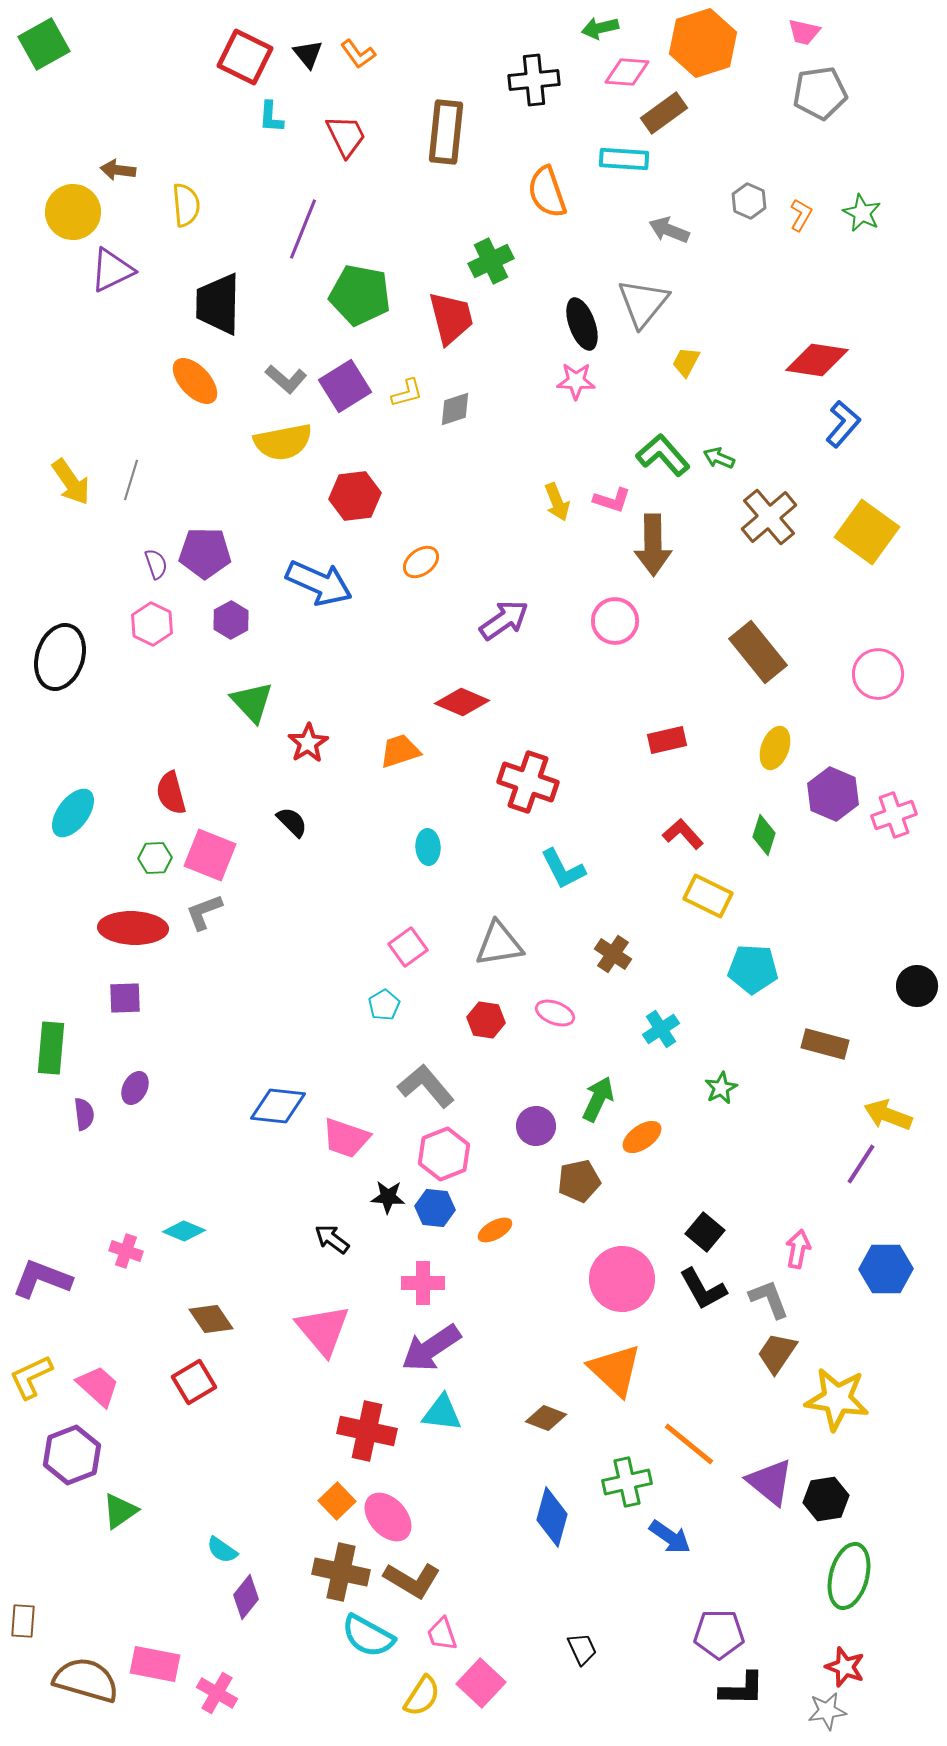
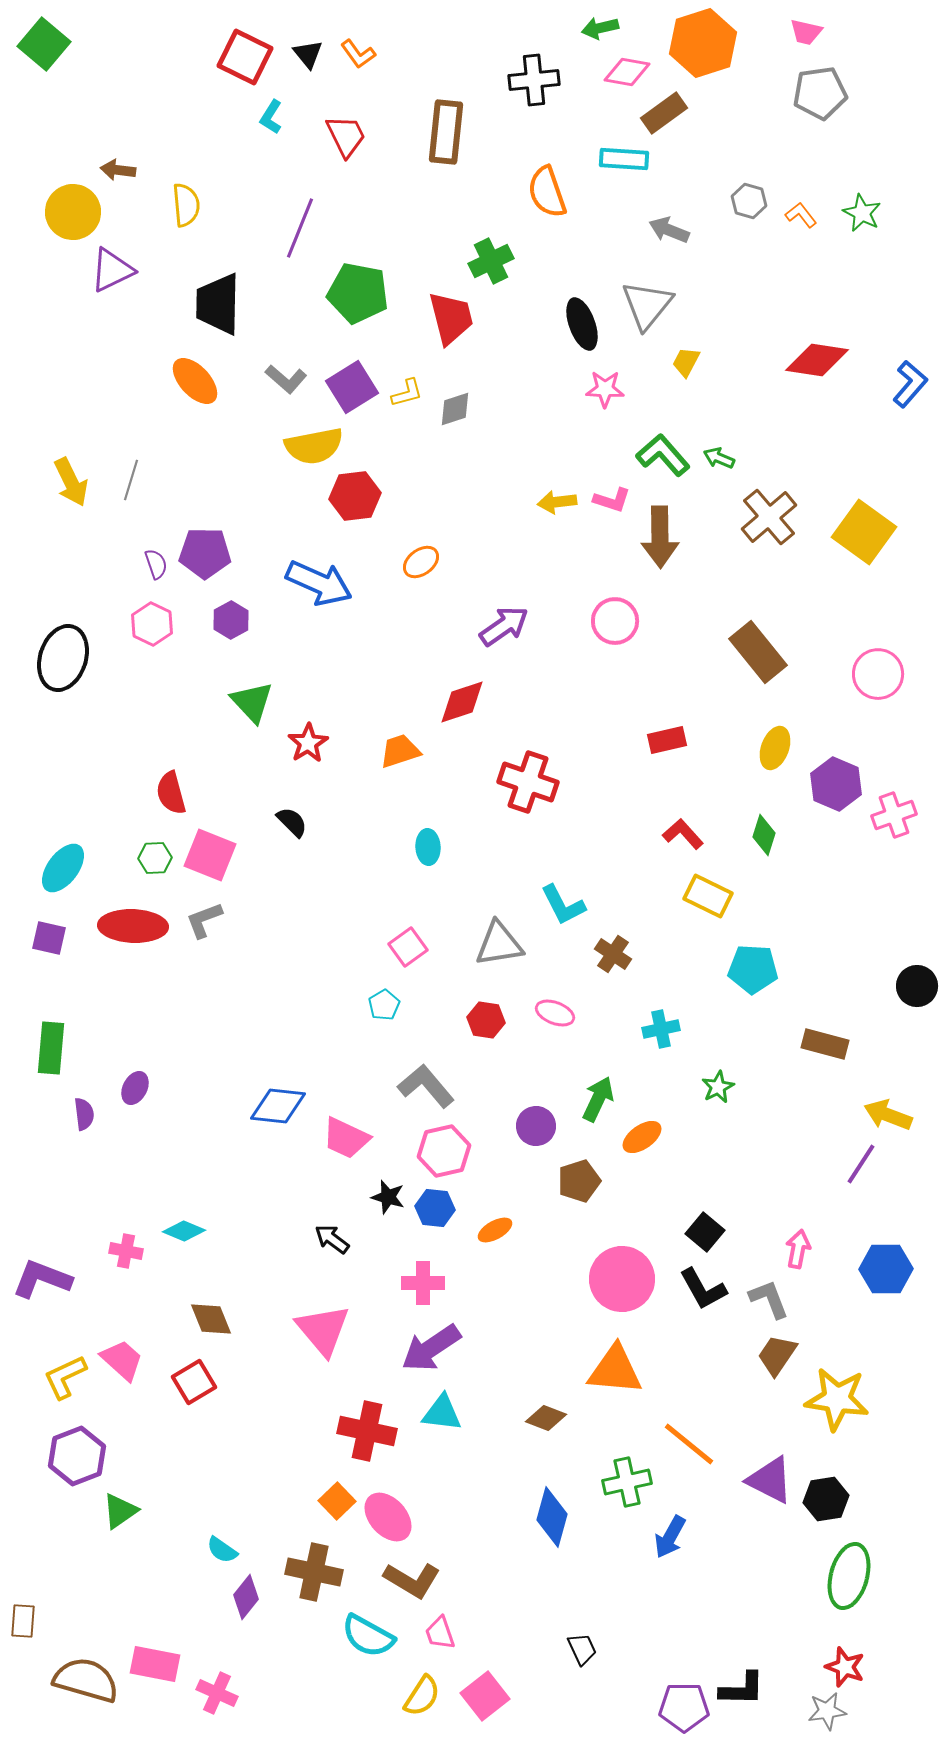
pink trapezoid at (804, 32): moved 2 px right
green square at (44, 44): rotated 21 degrees counterclockwise
pink diamond at (627, 72): rotated 6 degrees clockwise
cyan L-shape at (271, 117): rotated 28 degrees clockwise
gray hexagon at (749, 201): rotated 8 degrees counterclockwise
orange L-shape at (801, 215): rotated 68 degrees counterclockwise
purple line at (303, 229): moved 3 px left, 1 px up
green pentagon at (360, 295): moved 2 px left, 2 px up
gray triangle at (643, 303): moved 4 px right, 2 px down
pink star at (576, 381): moved 29 px right, 8 px down
purple square at (345, 386): moved 7 px right, 1 px down
blue L-shape at (843, 424): moved 67 px right, 40 px up
yellow semicircle at (283, 442): moved 31 px right, 4 px down
yellow arrow at (71, 482): rotated 9 degrees clockwise
yellow arrow at (557, 502): rotated 105 degrees clockwise
yellow square at (867, 532): moved 3 px left
brown arrow at (653, 545): moved 7 px right, 8 px up
purple arrow at (504, 620): moved 6 px down
black ellipse at (60, 657): moved 3 px right, 1 px down
red diamond at (462, 702): rotated 42 degrees counterclockwise
purple hexagon at (833, 794): moved 3 px right, 10 px up
cyan ellipse at (73, 813): moved 10 px left, 55 px down
cyan L-shape at (563, 869): moved 36 px down
gray L-shape at (204, 912): moved 8 px down
red ellipse at (133, 928): moved 2 px up
purple square at (125, 998): moved 76 px left, 60 px up; rotated 15 degrees clockwise
cyan cross at (661, 1029): rotated 21 degrees clockwise
green star at (721, 1088): moved 3 px left, 1 px up
pink trapezoid at (346, 1138): rotated 6 degrees clockwise
pink hexagon at (444, 1154): moved 3 px up; rotated 9 degrees clockwise
brown pentagon at (579, 1181): rotated 6 degrees counterclockwise
black star at (388, 1197): rotated 12 degrees clockwise
pink cross at (126, 1251): rotated 8 degrees counterclockwise
brown diamond at (211, 1319): rotated 12 degrees clockwise
brown trapezoid at (777, 1353): moved 2 px down
orange triangle at (615, 1370): rotated 38 degrees counterclockwise
yellow L-shape at (31, 1377): moved 34 px right
pink trapezoid at (98, 1386): moved 24 px right, 26 px up
purple hexagon at (72, 1455): moved 5 px right, 1 px down
purple triangle at (770, 1482): moved 2 px up; rotated 12 degrees counterclockwise
blue arrow at (670, 1537): rotated 84 degrees clockwise
brown cross at (341, 1572): moved 27 px left
pink trapezoid at (442, 1634): moved 2 px left, 1 px up
purple pentagon at (719, 1634): moved 35 px left, 73 px down
pink square at (481, 1683): moved 4 px right, 13 px down; rotated 9 degrees clockwise
pink cross at (217, 1693): rotated 6 degrees counterclockwise
